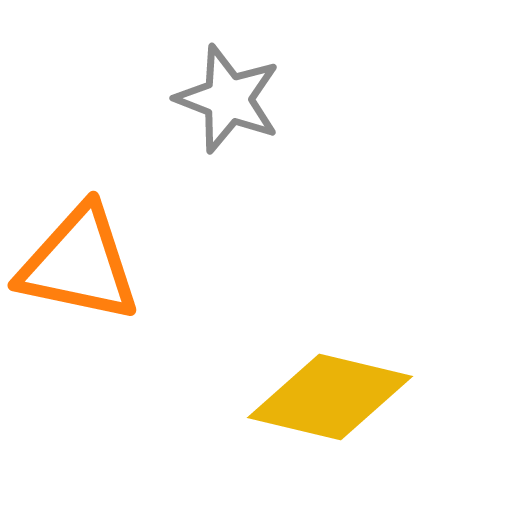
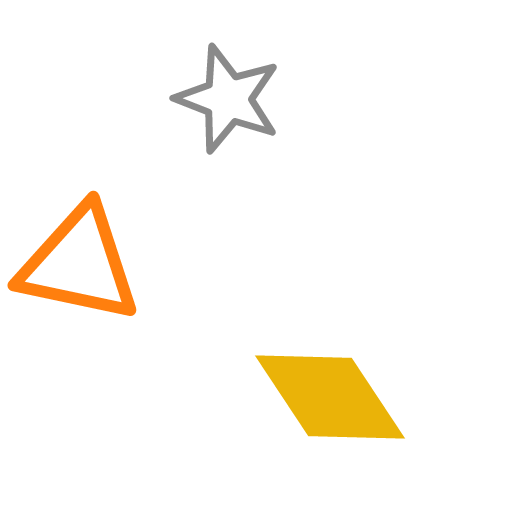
yellow diamond: rotated 43 degrees clockwise
